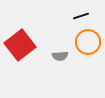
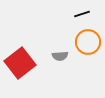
black line: moved 1 px right, 2 px up
red square: moved 18 px down
